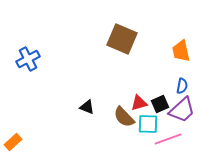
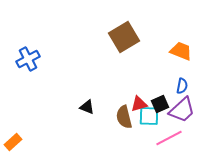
brown square: moved 2 px right, 2 px up; rotated 36 degrees clockwise
orange trapezoid: rotated 125 degrees clockwise
red triangle: moved 1 px down
brown semicircle: rotated 30 degrees clockwise
cyan square: moved 1 px right, 8 px up
pink line: moved 1 px right, 1 px up; rotated 8 degrees counterclockwise
